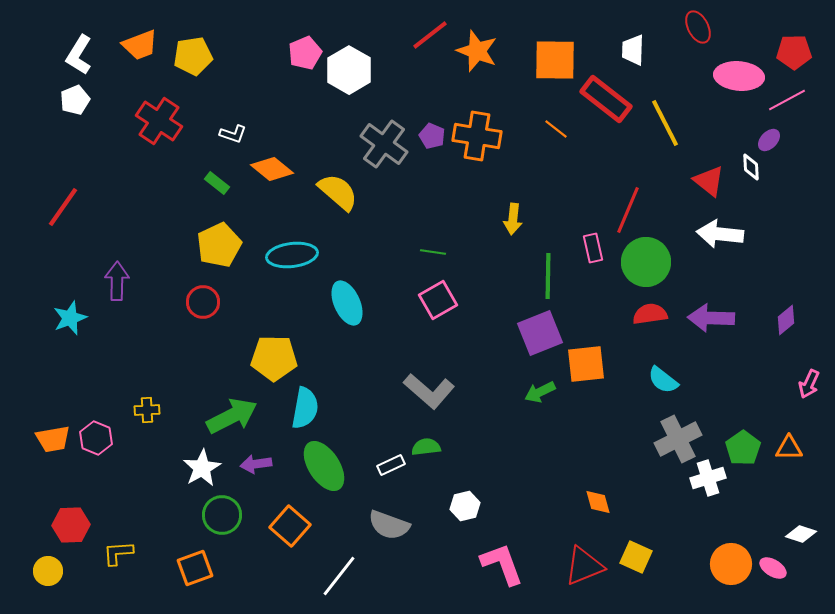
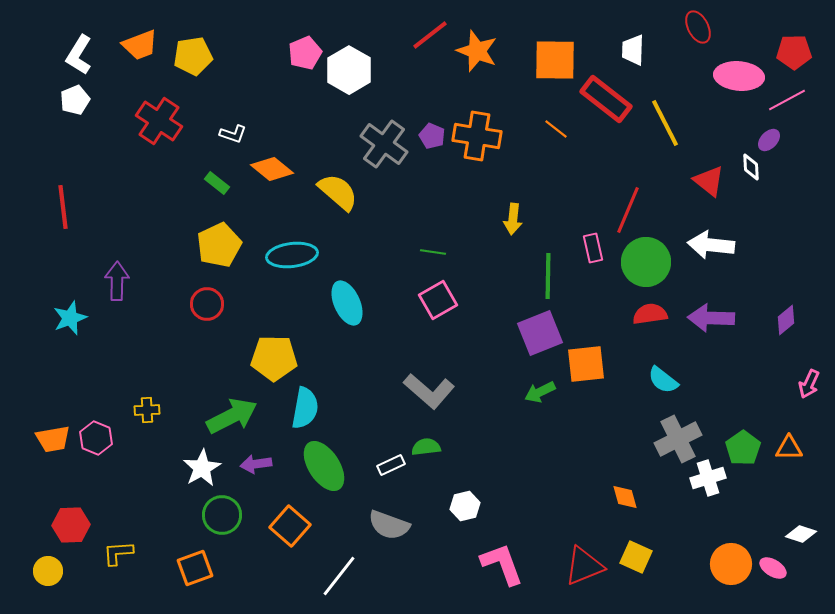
red line at (63, 207): rotated 42 degrees counterclockwise
white arrow at (720, 234): moved 9 px left, 11 px down
red circle at (203, 302): moved 4 px right, 2 px down
orange diamond at (598, 502): moved 27 px right, 5 px up
